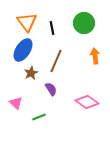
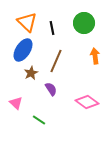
orange triangle: rotated 10 degrees counterclockwise
green line: moved 3 px down; rotated 56 degrees clockwise
